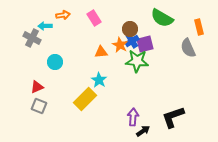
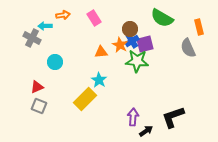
black arrow: moved 3 px right
